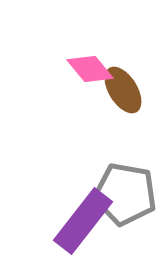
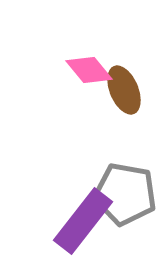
pink diamond: moved 1 px left, 1 px down
brown ellipse: moved 1 px right; rotated 9 degrees clockwise
